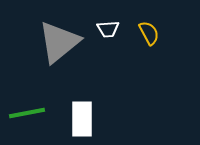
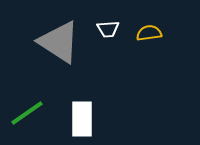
yellow semicircle: rotated 70 degrees counterclockwise
gray triangle: rotated 48 degrees counterclockwise
green line: rotated 24 degrees counterclockwise
